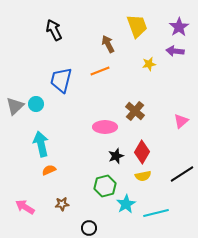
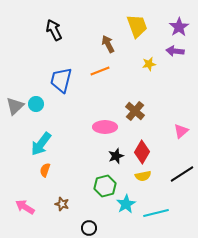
pink triangle: moved 10 px down
cyan arrow: rotated 130 degrees counterclockwise
orange semicircle: moved 4 px left; rotated 48 degrees counterclockwise
brown star: rotated 24 degrees clockwise
